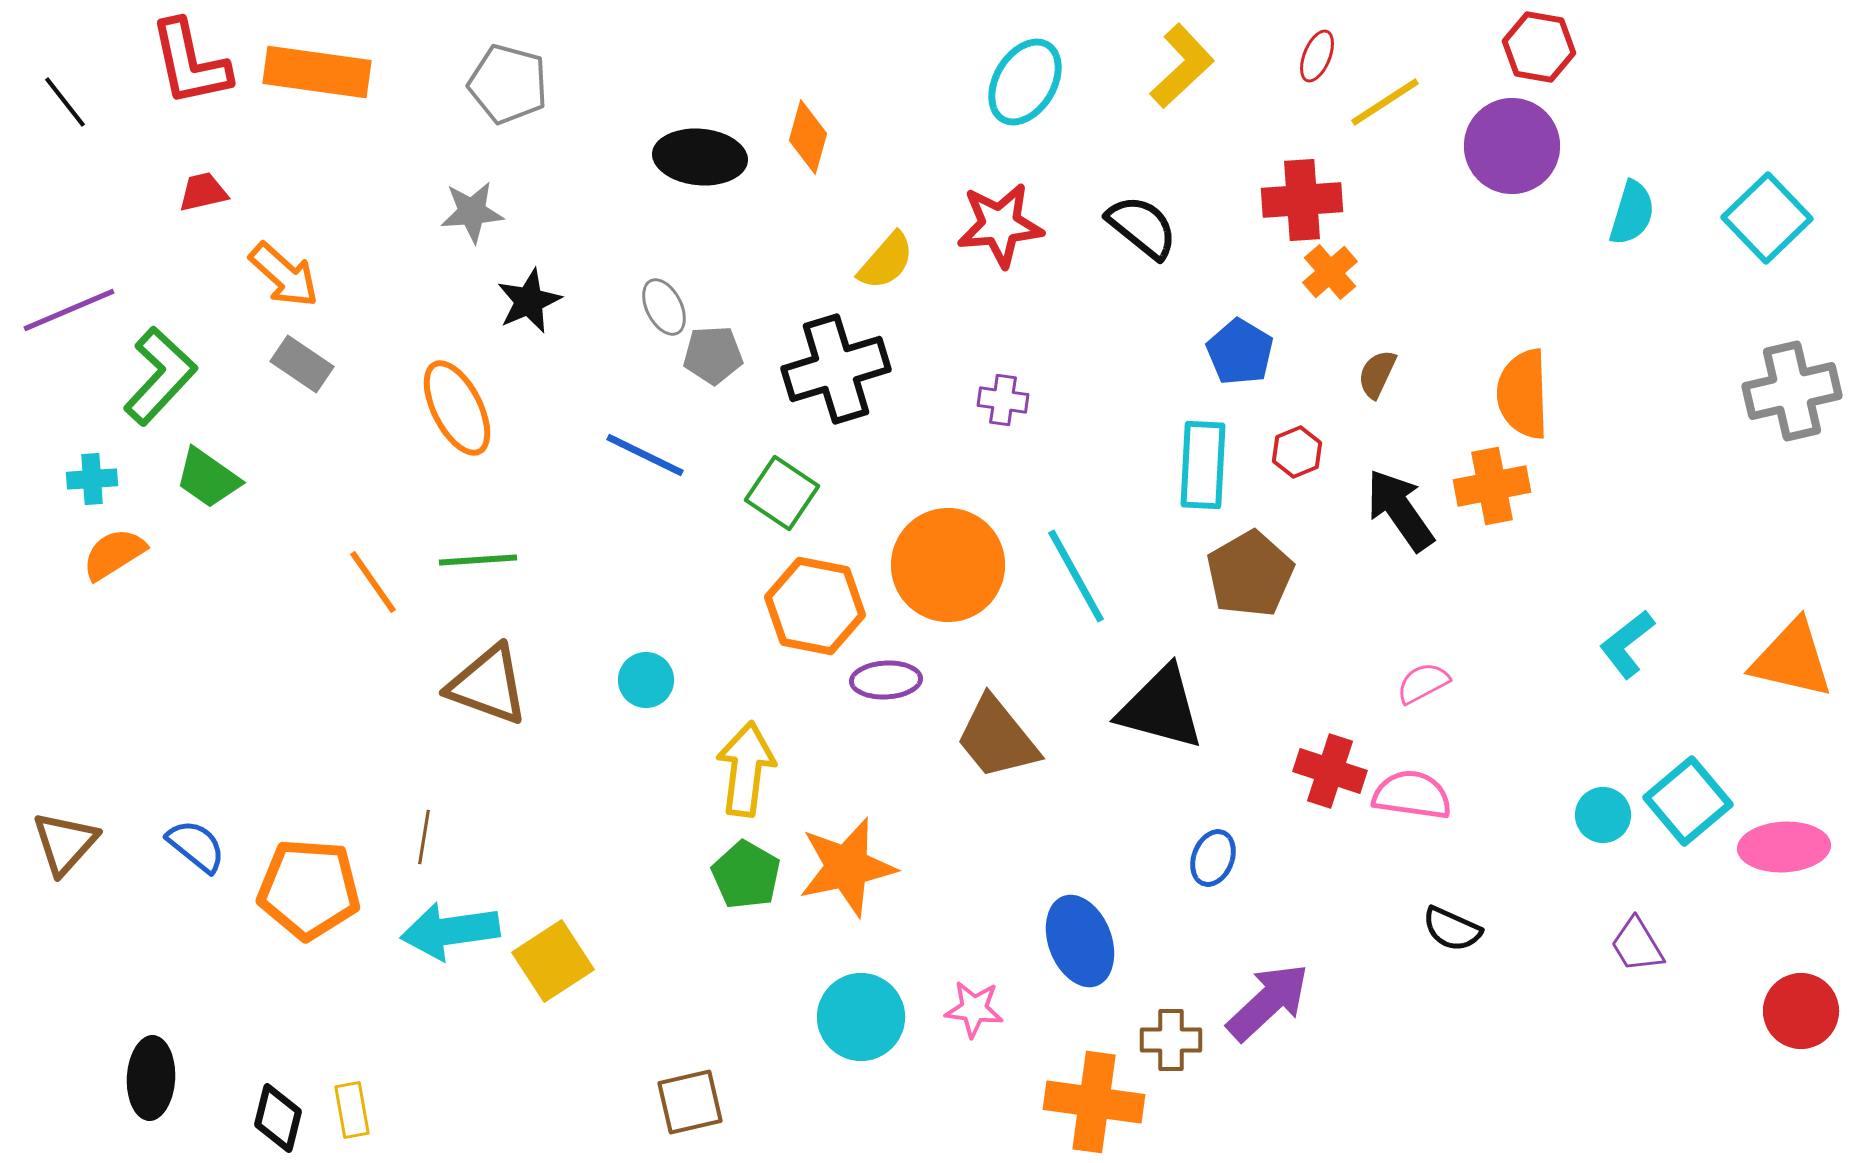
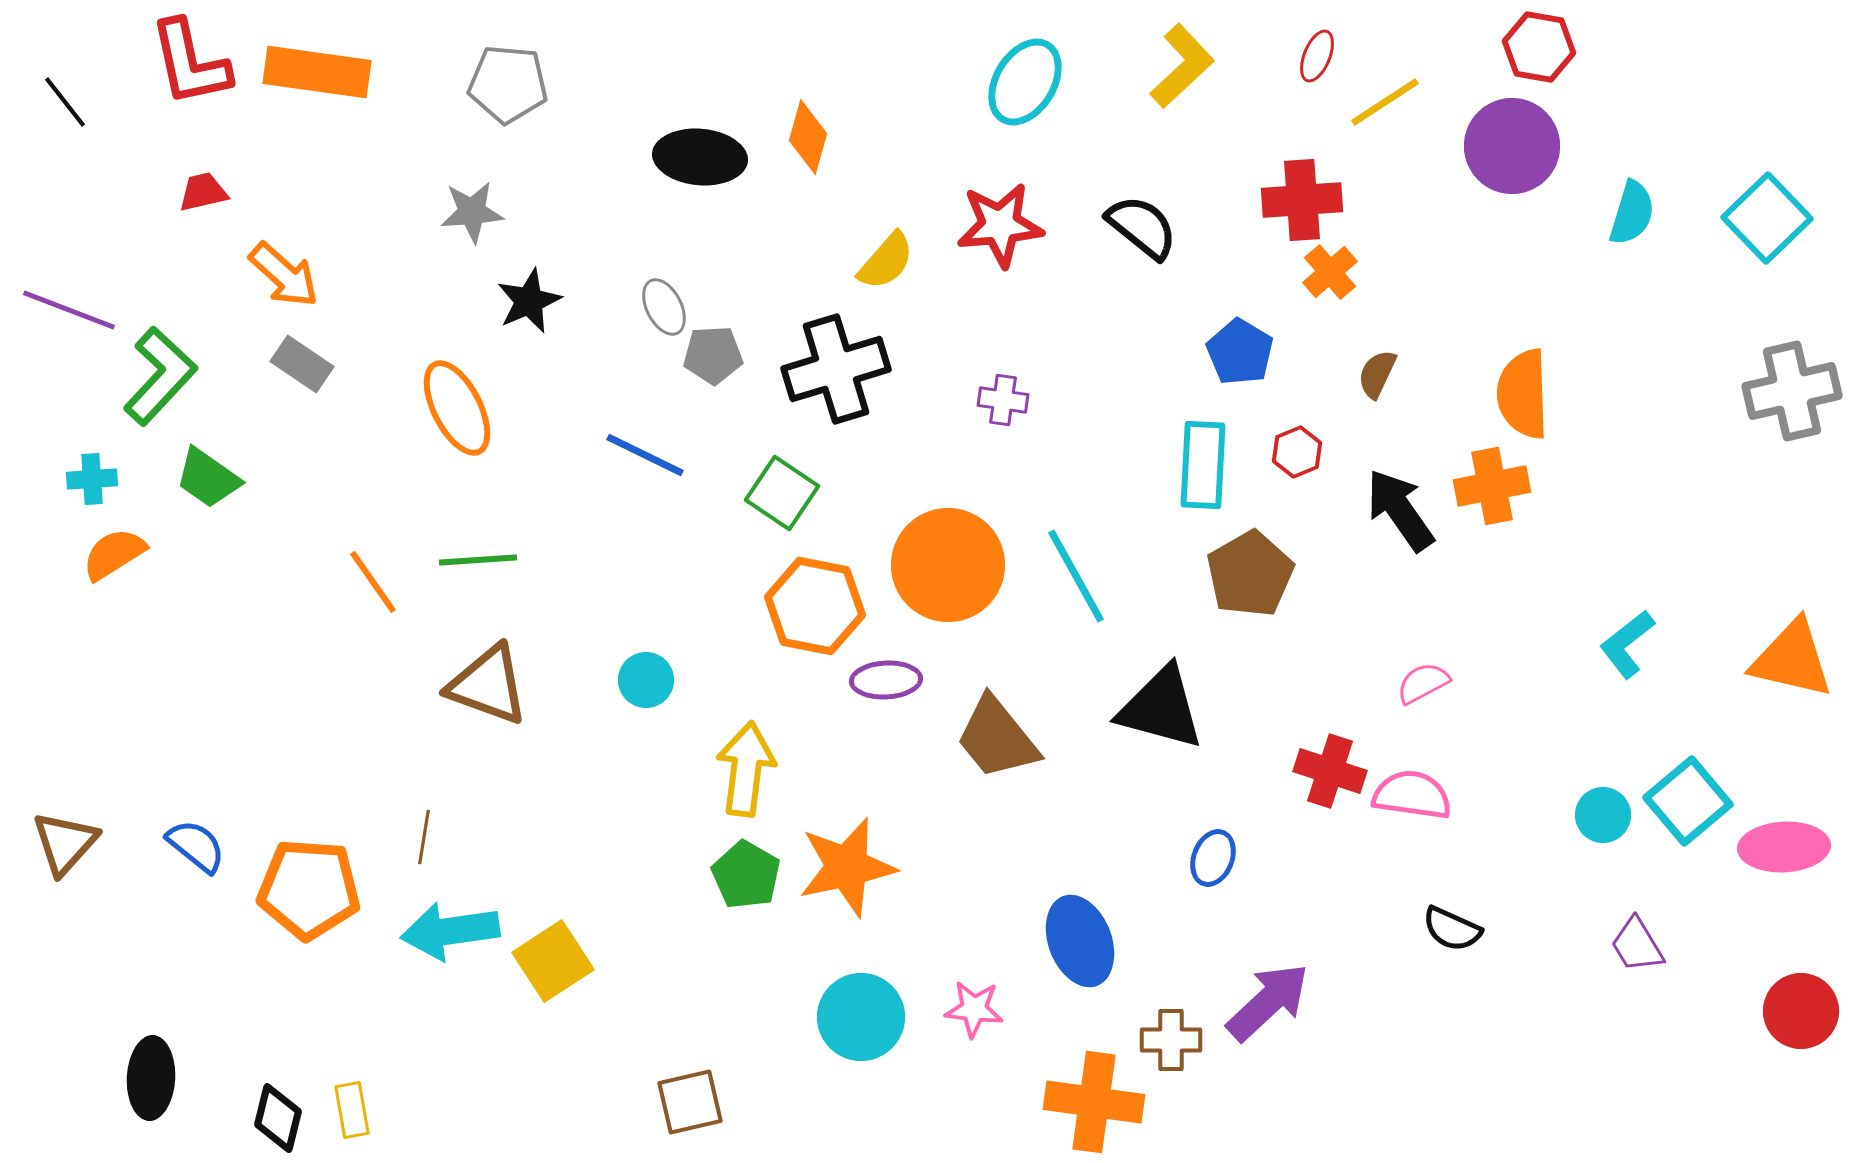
gray pentagon at (508, 84): rotated 10 degrees counterclockwise
purple line at (69, 310): rotated 44 degrees clockwise
